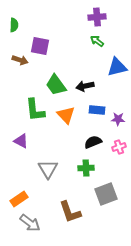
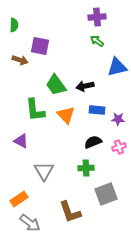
gray triangle: moved 4 px left, 2 px down
